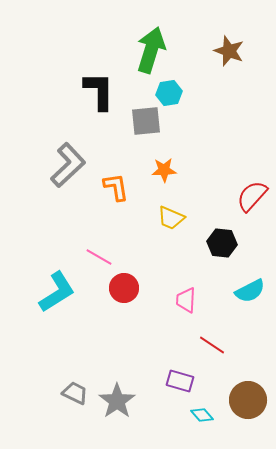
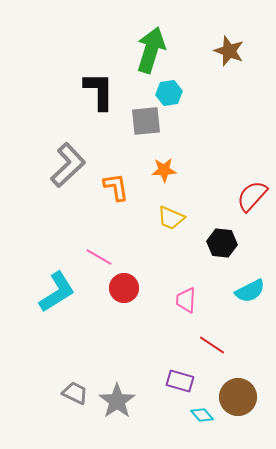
brown circle: moved 10 px left, 3 px up
